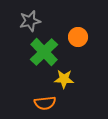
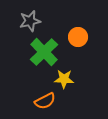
orange semicircle: moved 2 px up; rotated 20 degrees counterclockwise
